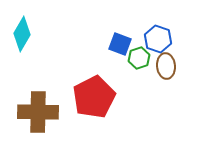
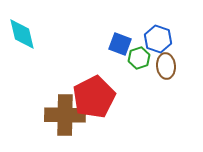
cyan diamond: rotated 44 degrees counterclockwise
brown cross: moved 27 px right, 3 px down
